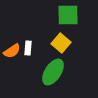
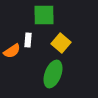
green square: moved 24 px left
white rectangle: moved 8 px up
green ellipse: moved 2 px down; rotated 12 degrees counterclockwise
